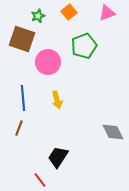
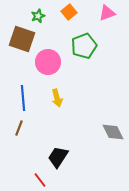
yellow arrow: moved 2 px up
